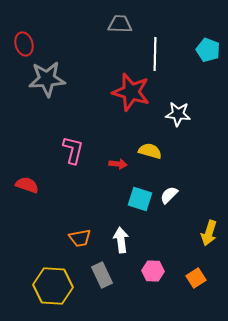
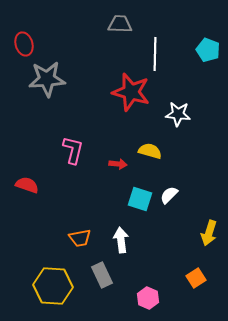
pink hexagon: moved 5 px left, 27 px down; rotated 20 degrees clockwise
